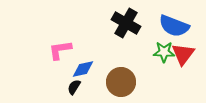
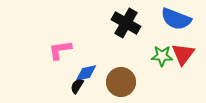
blue semicircle: moved 2 px right, 7 px up
green star: moved 2 px left, 4 px down
blue diamond: moved 3 px right, 4 px down
black semicircle: moved 3 px right, 1 px up
